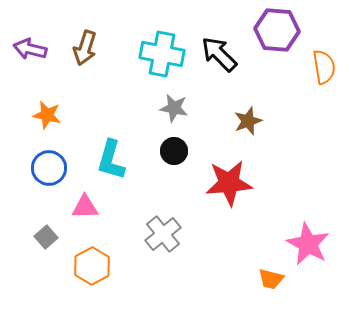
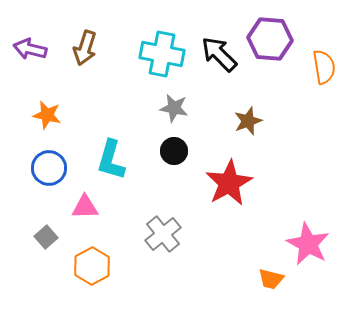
purple hexagon: moved 7 px left, 9 px down
red star: rotated 24 degrees counterclockwise
